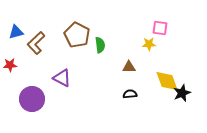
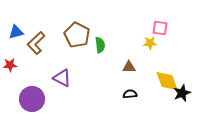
yellow star: moved 1 px right, 1 px up
